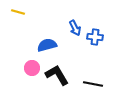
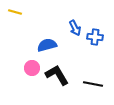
yellow line: moved 3 px left
